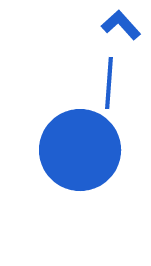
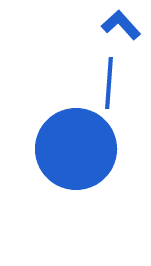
blue circle: moved 4 px left, 1 px up
